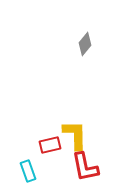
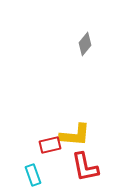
yellow L-shape: rotated 96 degrees clockwise
cyan rectangle: moved 5 px right, 4 px down
